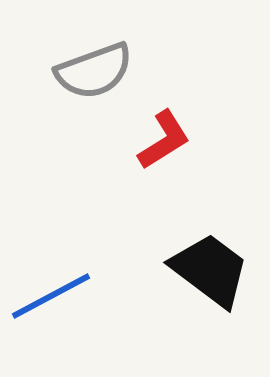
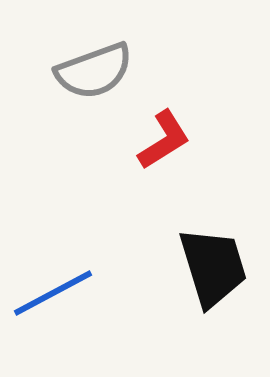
black trapezoid: moved 3 px right, 3 px up; rotated 36 degrees clockwise
blue line: moved 2 px right, 3 px up
